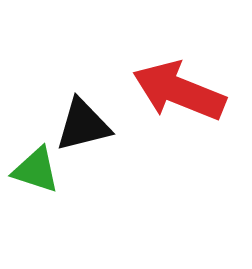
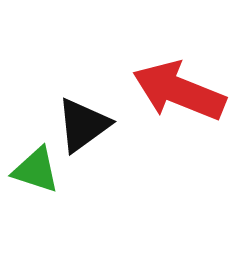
black triangle: rotated 22 degrees counterclockwise
